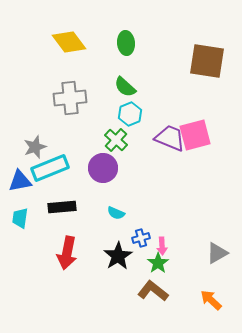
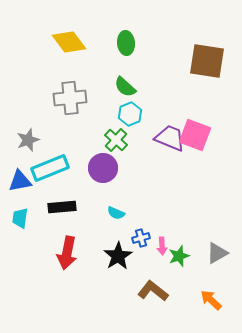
pink square: rotated 36 degrees clockwise
gray star: moved 7 px left, 7 px up
green star: moved 21 px right, 7 px up; rotated 15 degrees clockwise
